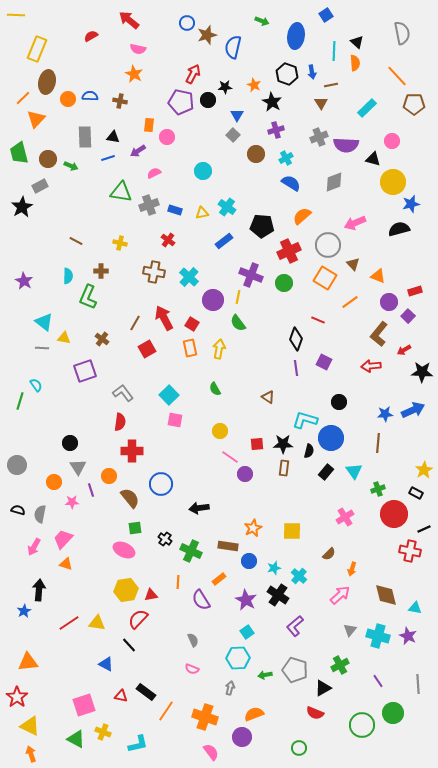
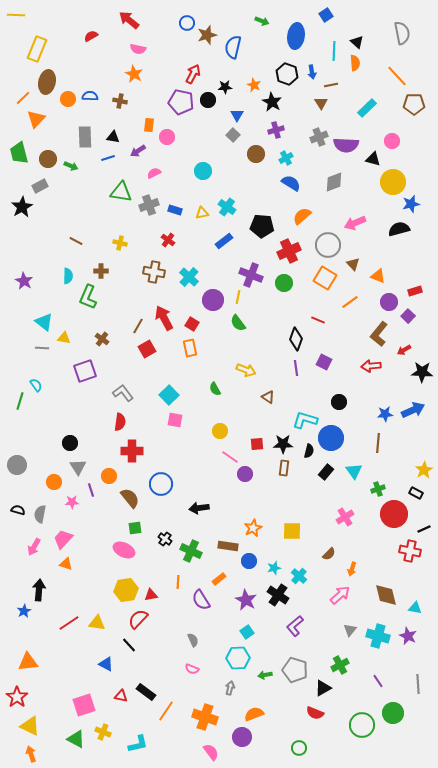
brown line at (135, 323): moved 3 px right, 3 px down
yellow arrow at (219, 349): moved 27 px right, 21 px down; rotated 102 degrees clockwise
